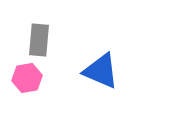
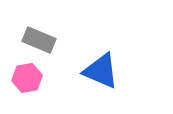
gray rectangle: rotated 72 degrees counterclockwise
